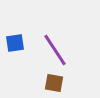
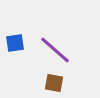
purple line: rotated 16 degrees counterclockwise
